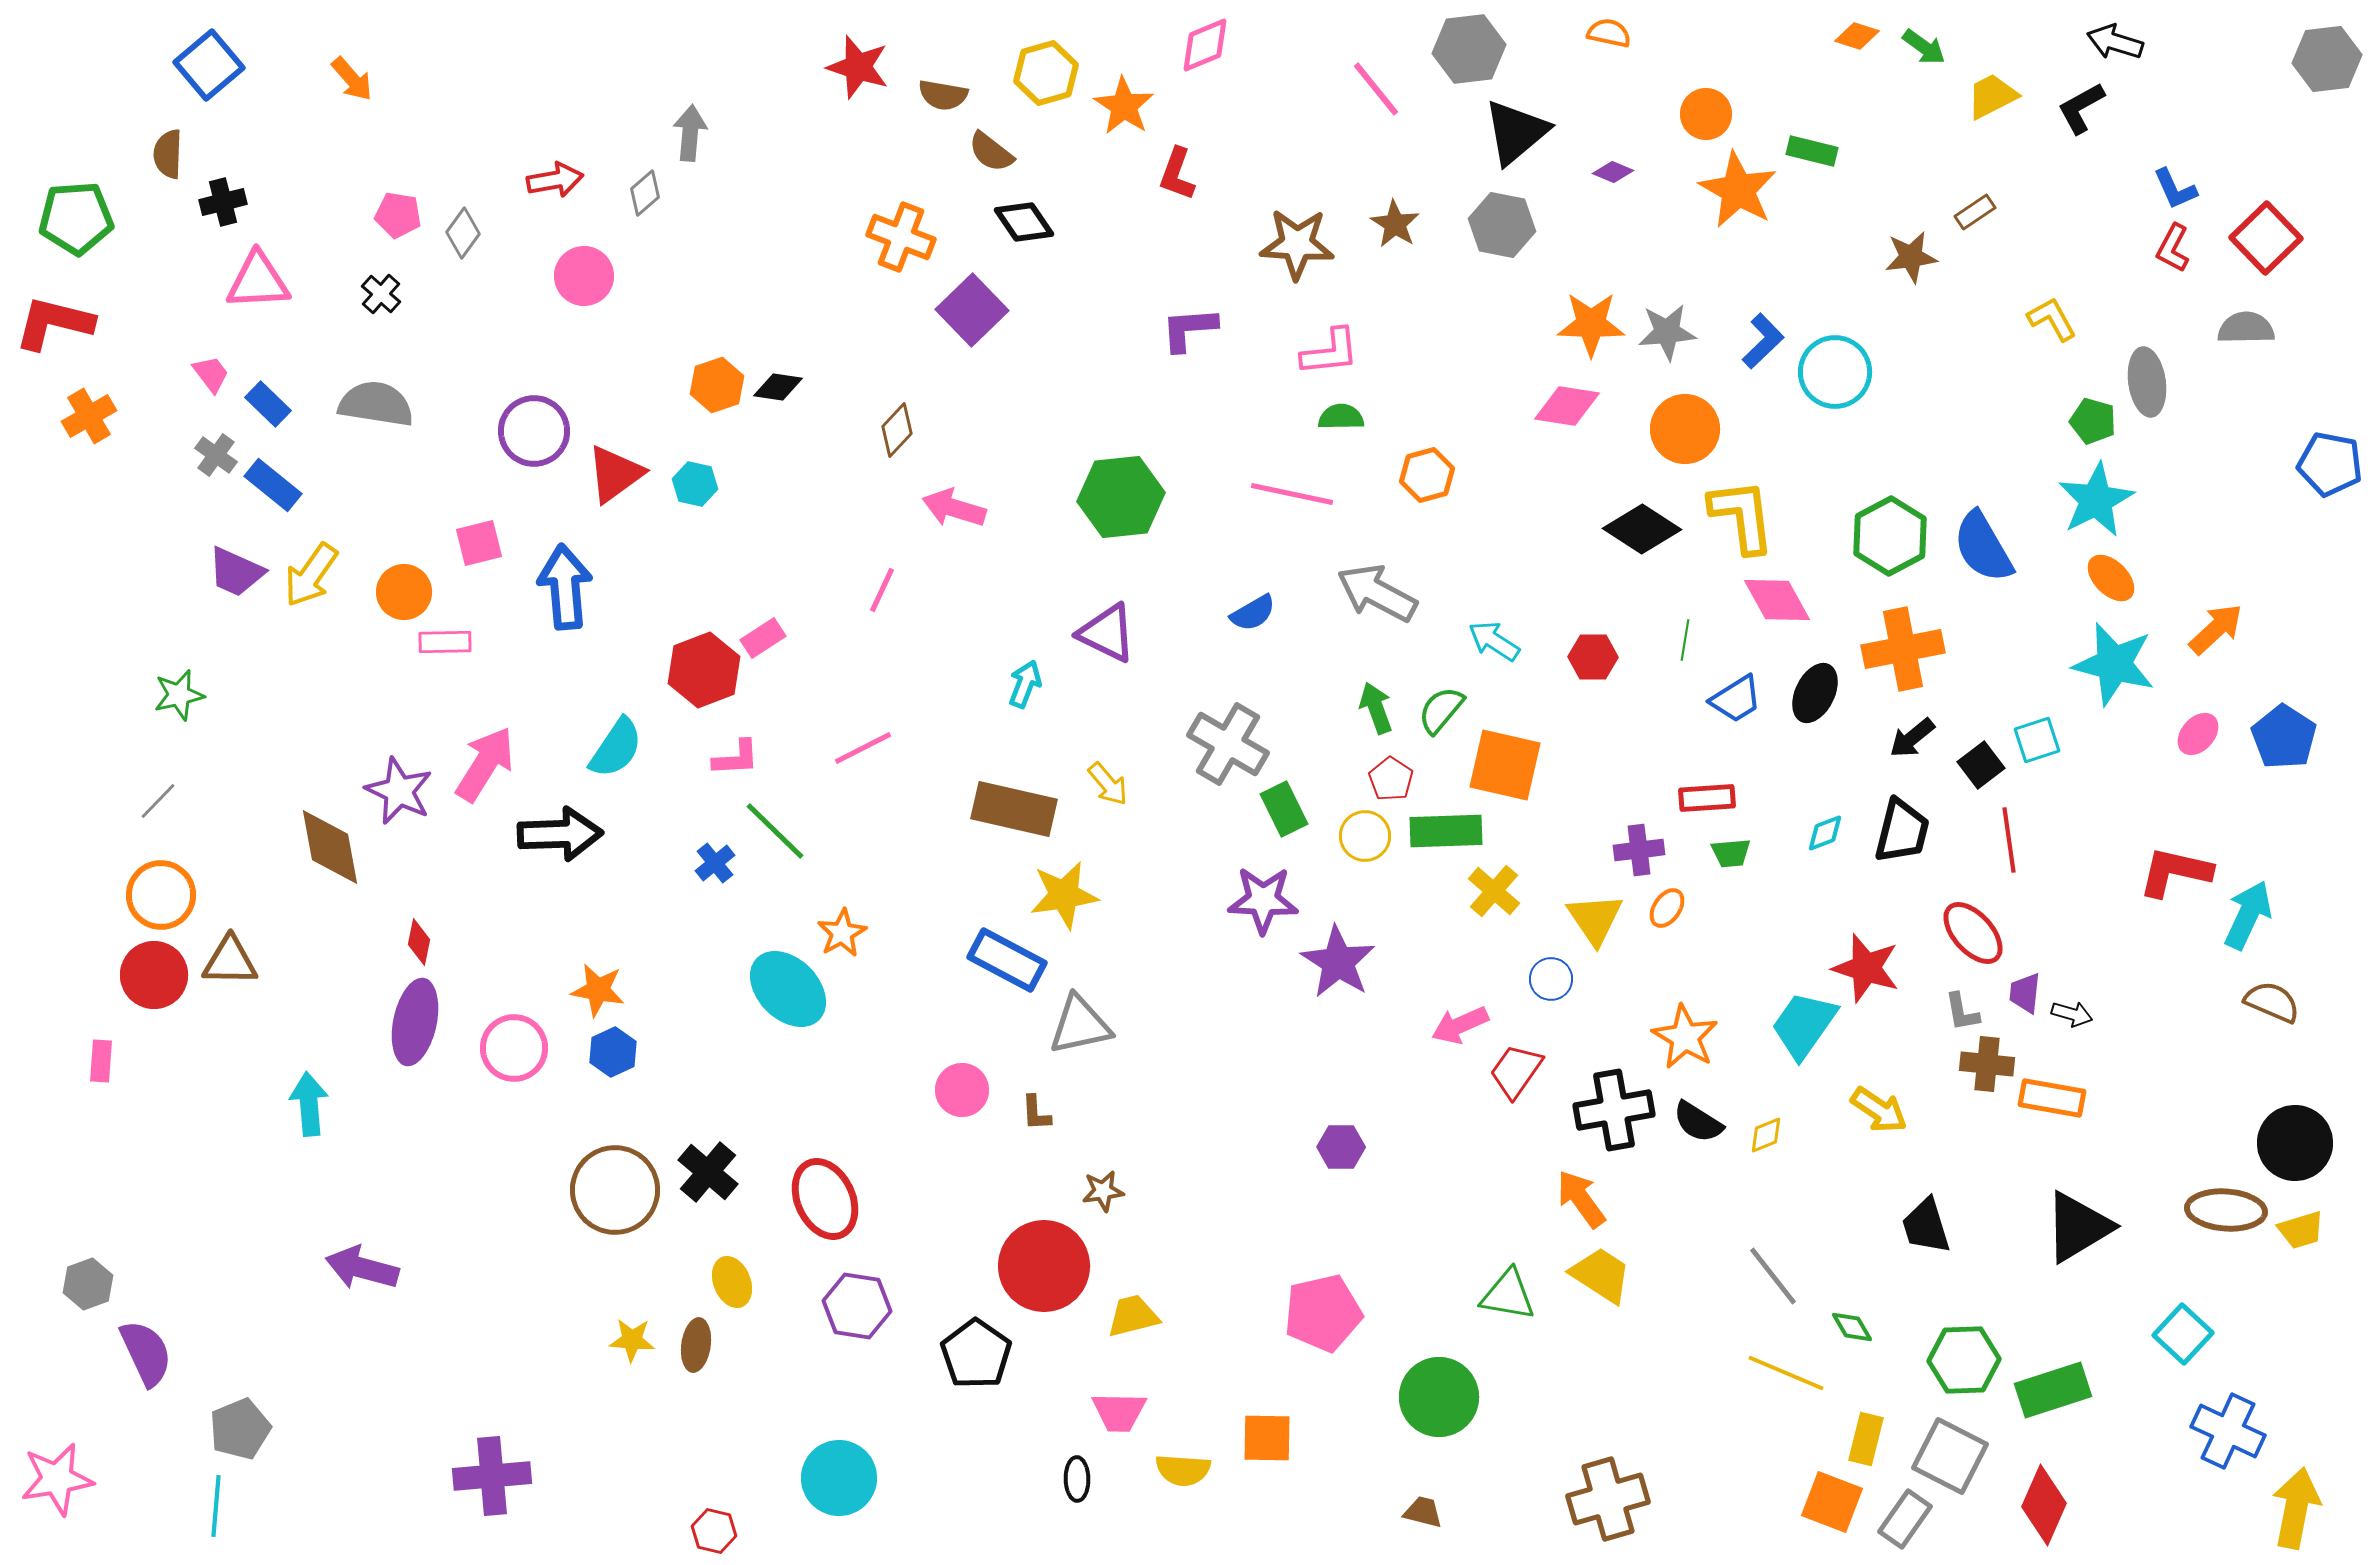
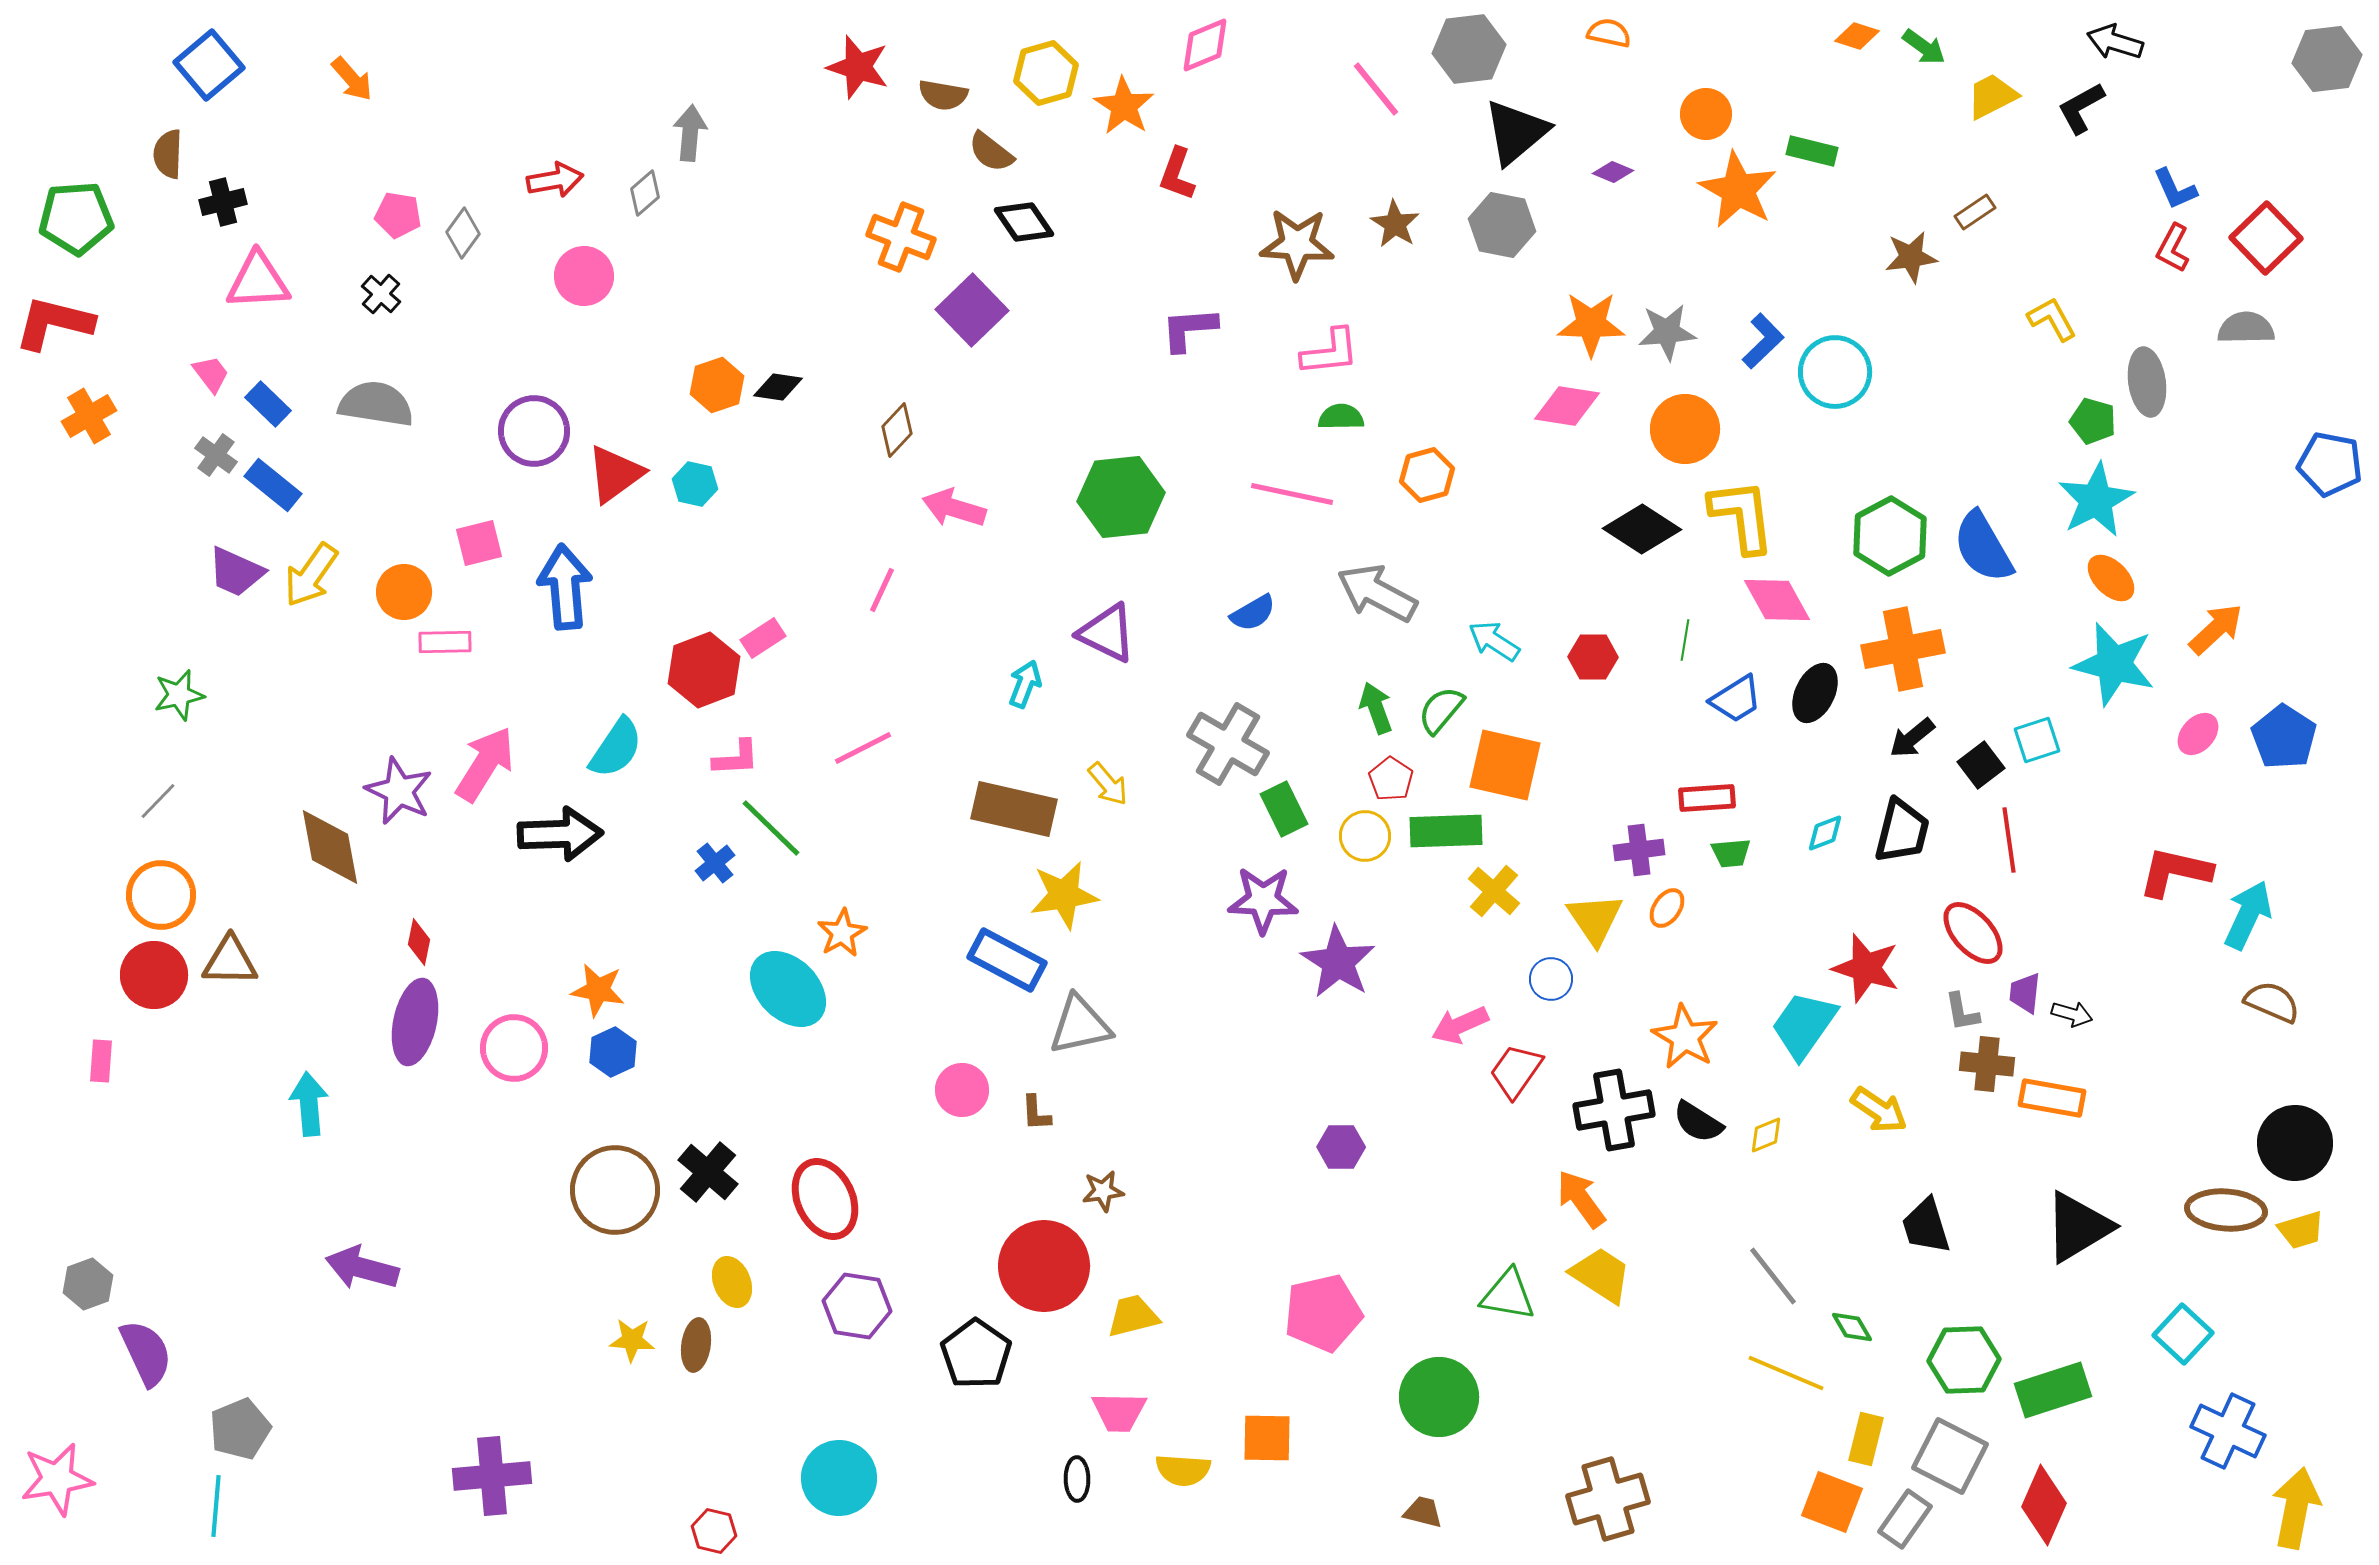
green line at (775, 831): moved 4 px left, 3 px up
